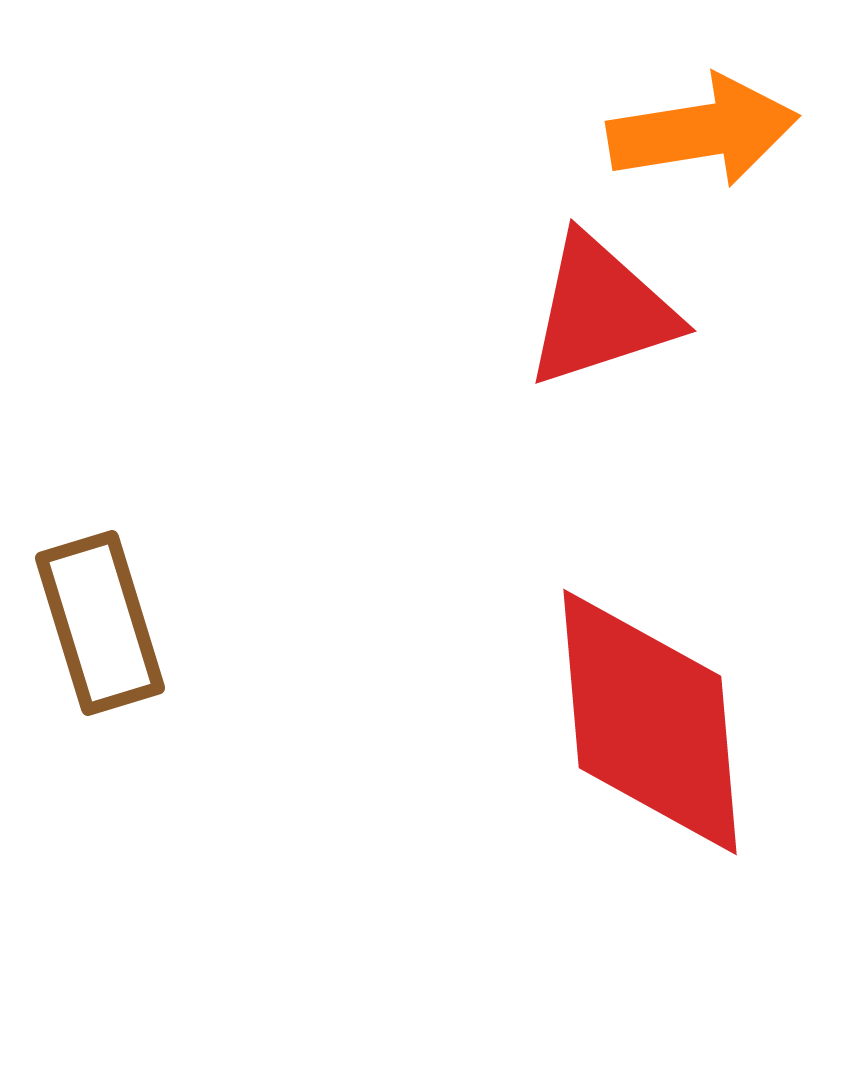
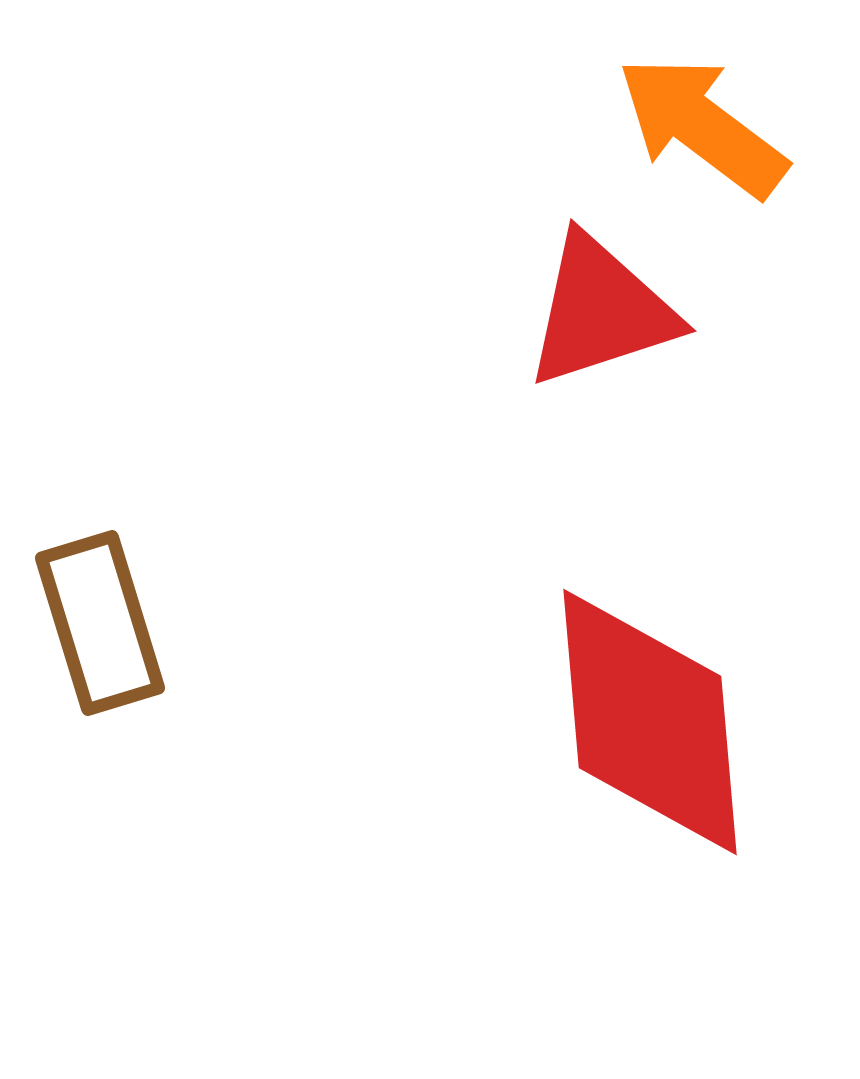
orange arrow: moved 1 px left, 5 px up; rotated 134 degrees counterclockwise
